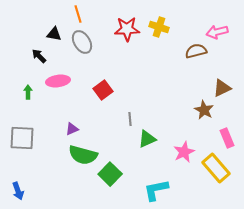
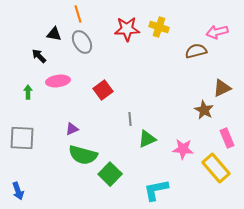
pink star: moved 1 px left, 3 px up; rotated 30 degrees clockwise
